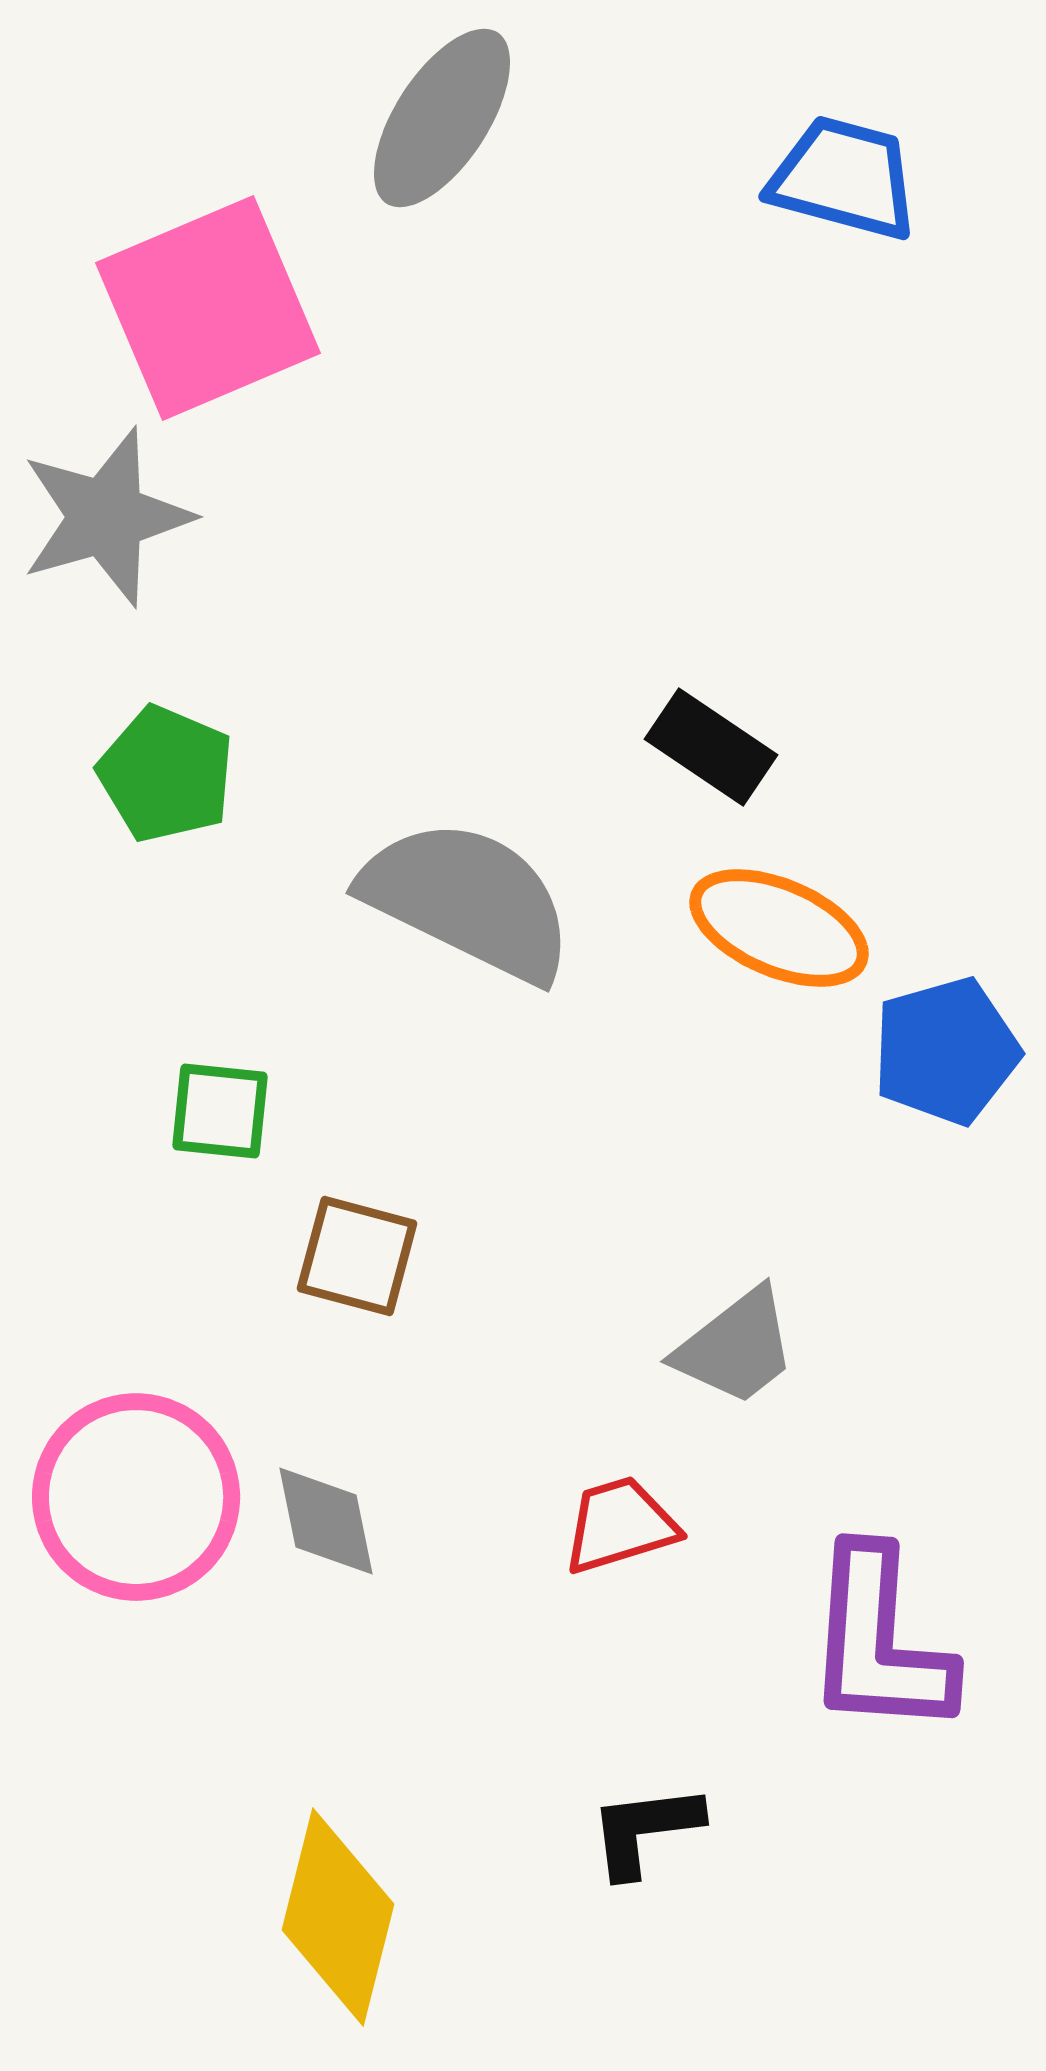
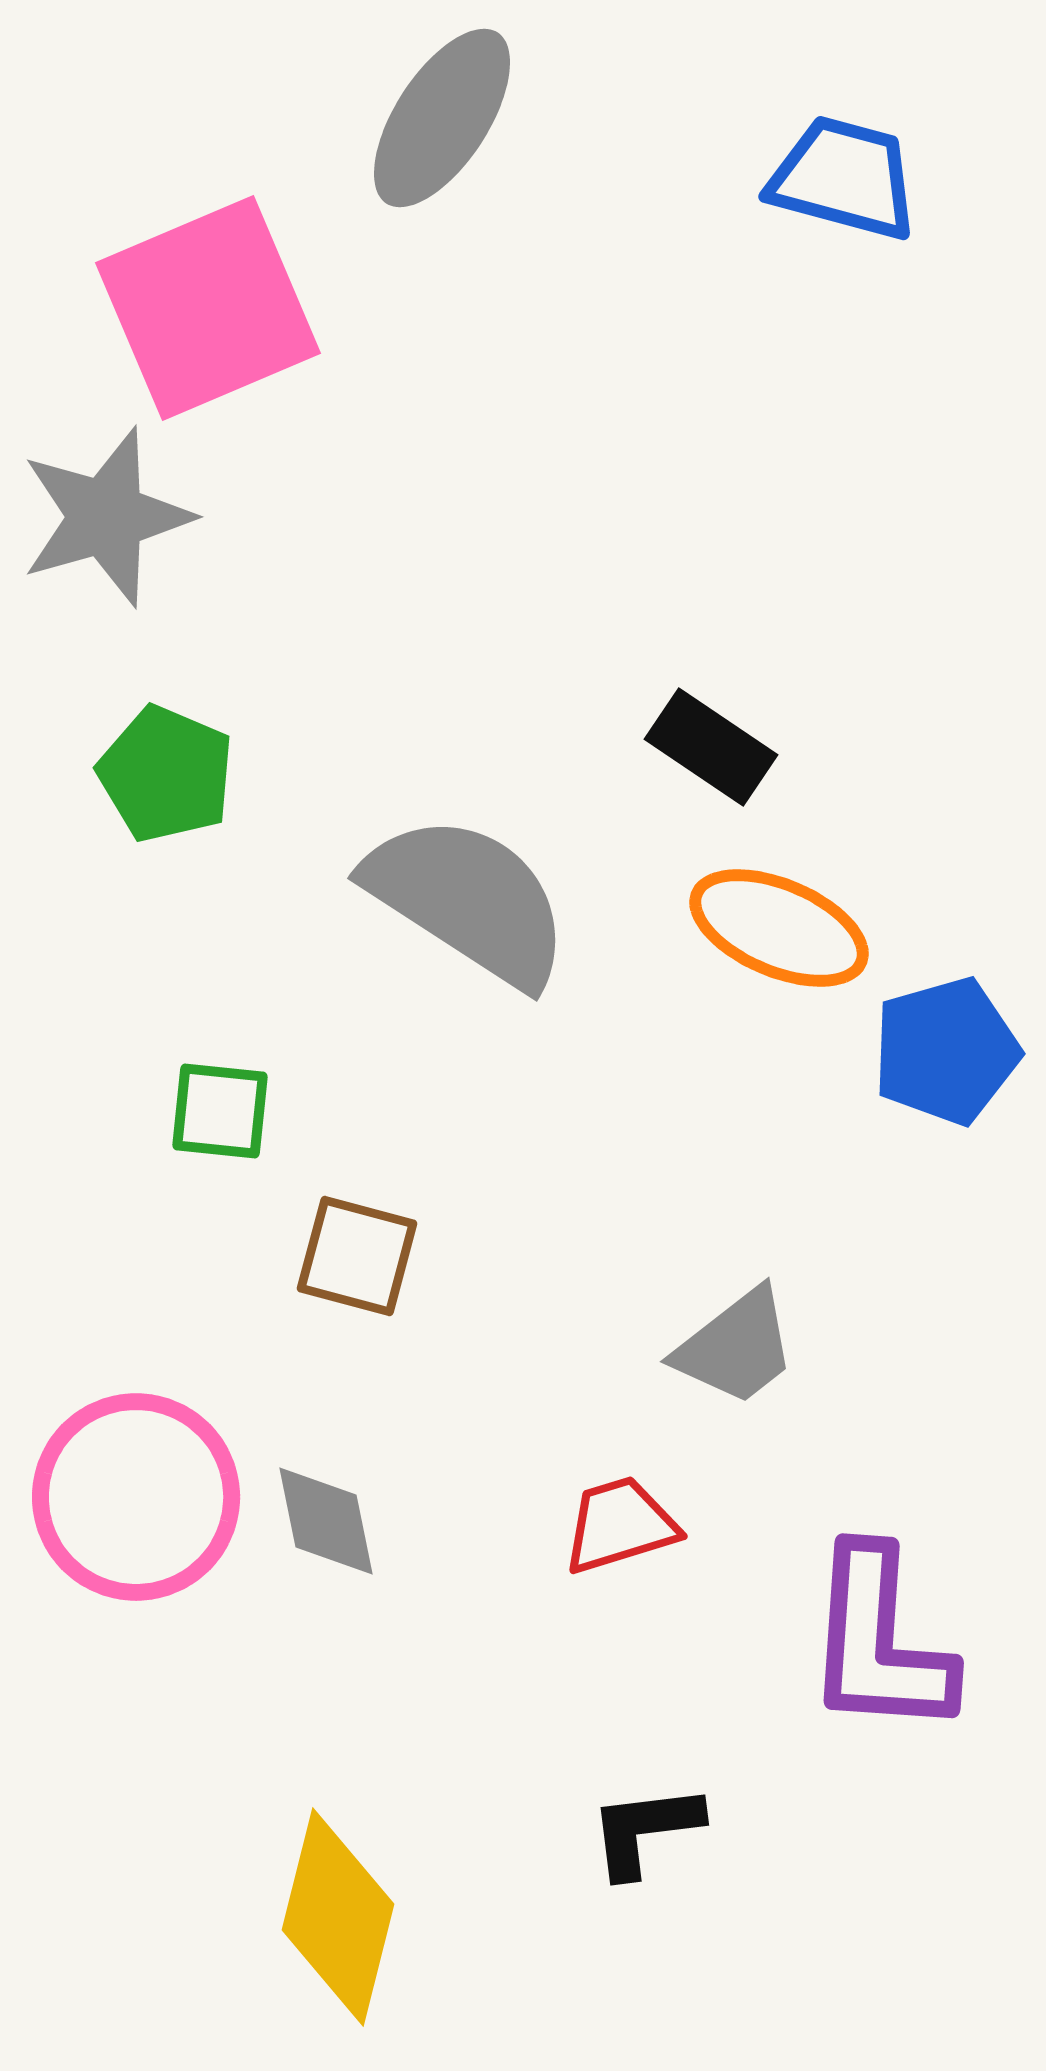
gray semicircle: rotated 7 degrees clockwise
